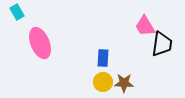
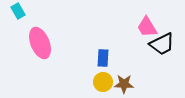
cyan rectangle: moved 1 px right, 1 px up
pink trapezoid: moved 2 px right, 1 px down
black trapezoid: rotated 56 degrees clockwise
brown star: moved 1 px down
